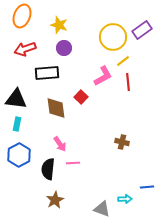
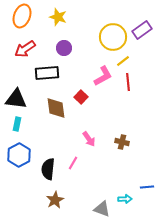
yellow star: moved 1 px left, 8 px up
red arrow: rotated 15 degrees counterclockwise
pink arrow: moved 29 px right, 5 px up
pink line: rotated 56 degrees counterclockwise
